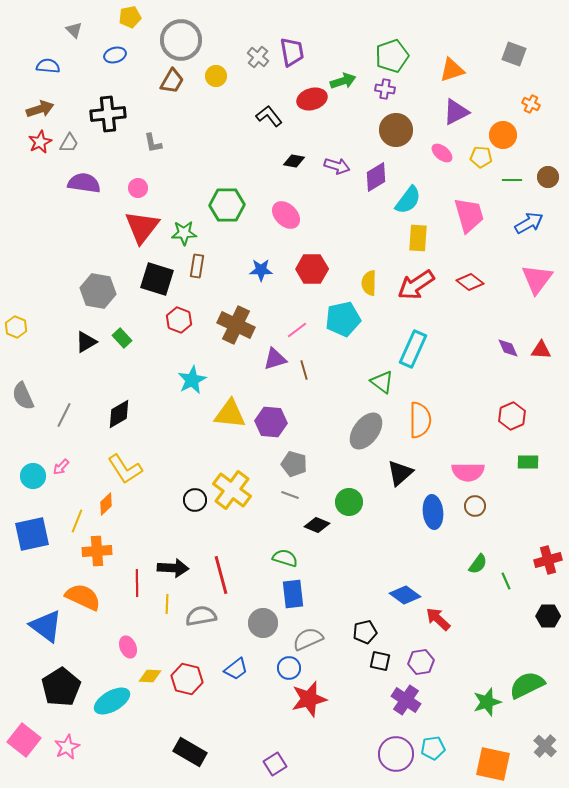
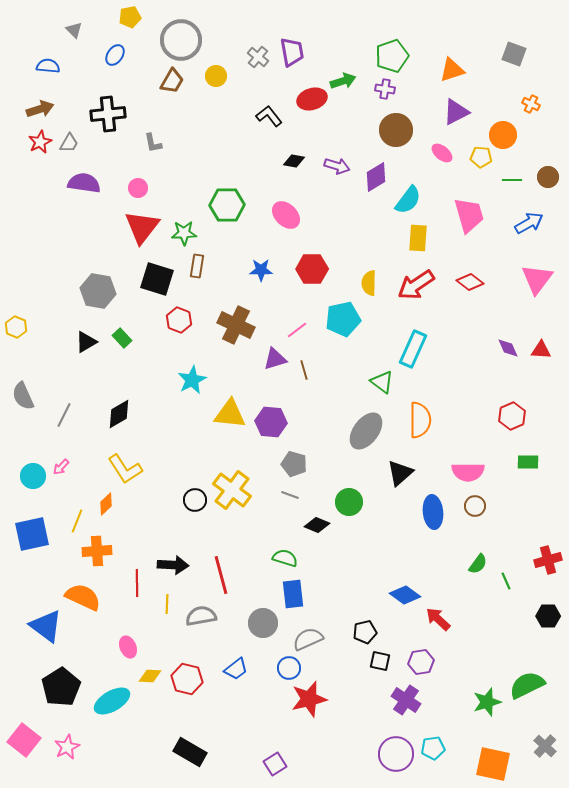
blue ellipse at (115, 55): rotated 40 degrees counterclockwise
black arrow at (173, 568): moved 3 px up
